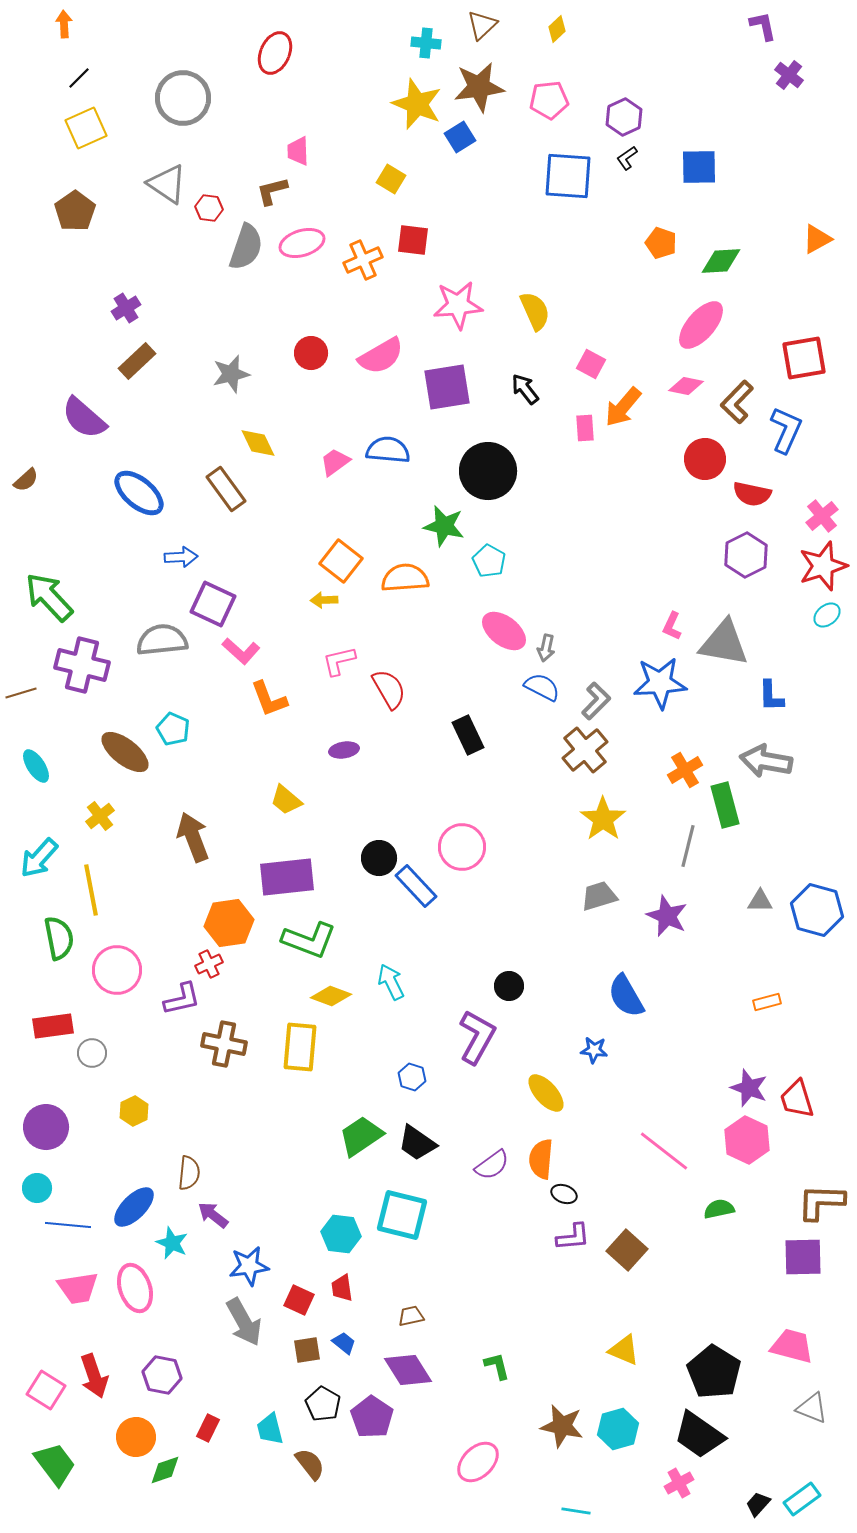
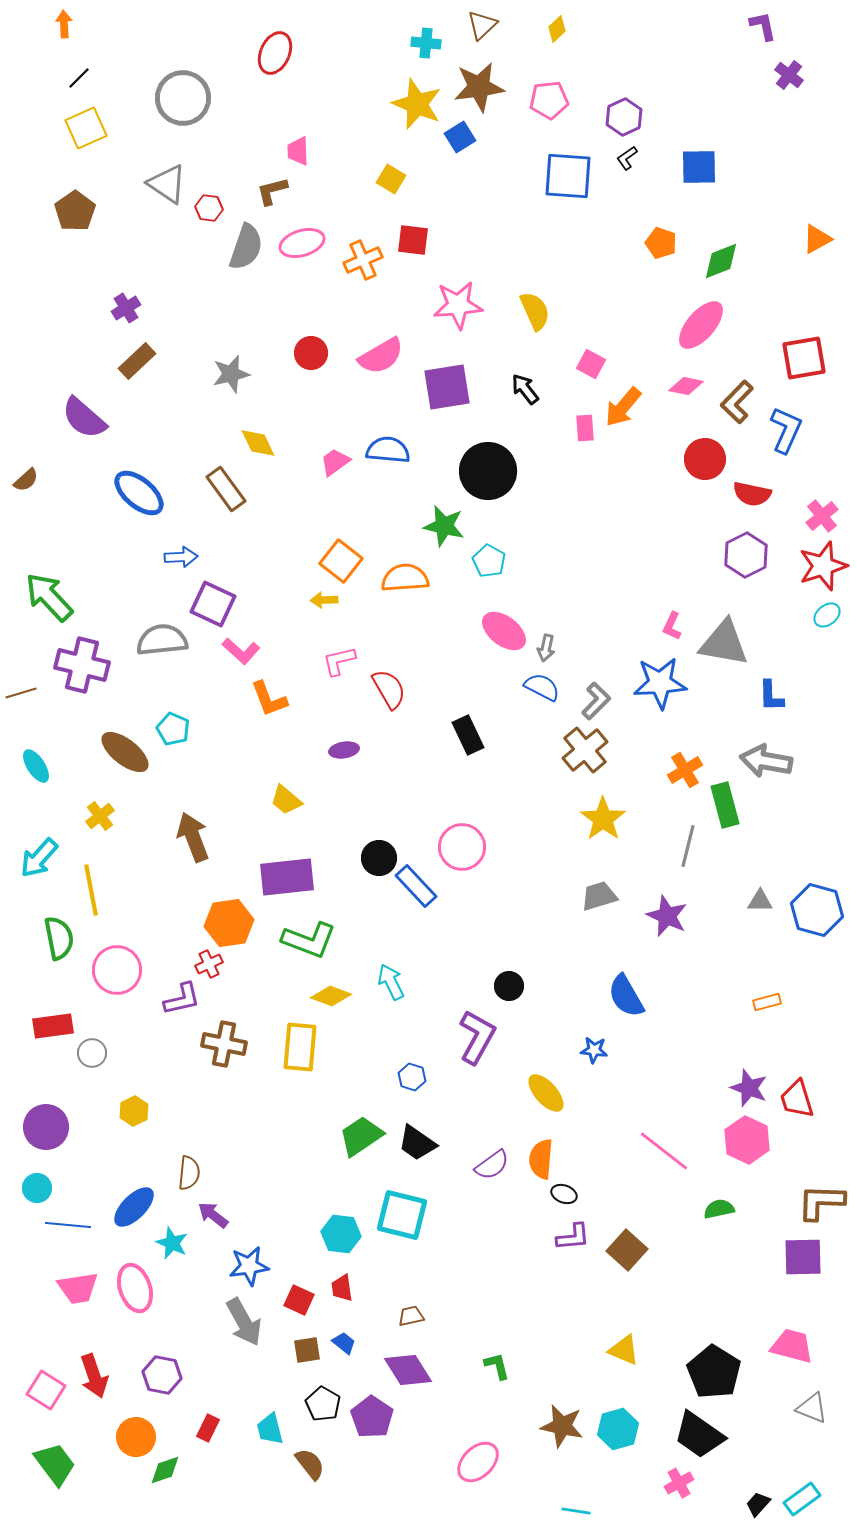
green diamond at (721, 261): rotated 18 degrees counterclockwise
